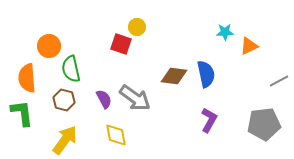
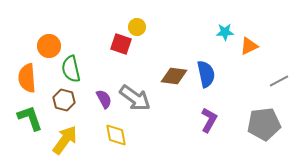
green L-shape: moved 8 px right, 5 px down; rotated 12 degrees counterclockwise
